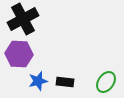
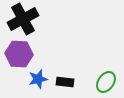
blue star: moved 2 px up
